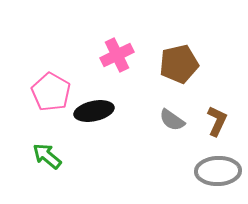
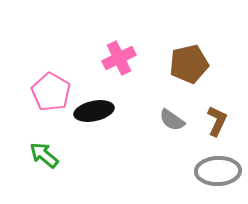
pink cross: moved 2 px right, 3 px down
brown pentagon: moved 10 px right
green arrow: moved 3 px left, 1 px up
